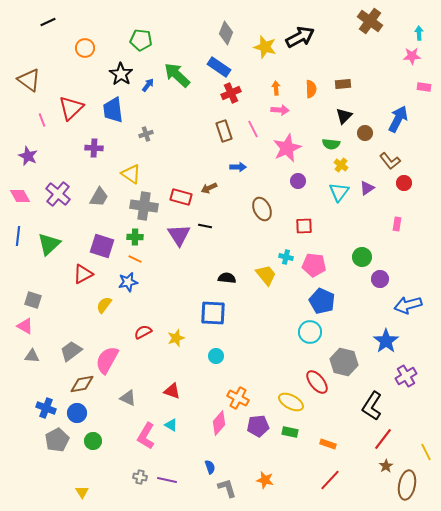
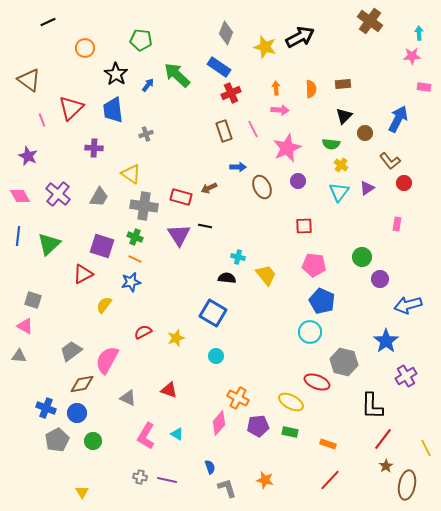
black star at (121, 74): moved 5 px left
brown ellipse at (262, 209): moved 22 px up
green cross at (135, 237): rotated 21 degrees clockwise
cyan cross at (286, 257): moved 48 px left
blue star at (128, 282): moved 3 px right
blue square at (213, 313): rotated 28 degrees clockwise
gray triangle at (32, 356): moved 13 px left
red ellipse at (317, 382): rotated 30 degrees counterclockwise
red triangle at (172, 391): moved 3 px left, 1 px up
black L-shape at (372, 406): rotated 32 degrees counterclockwise
cyan triangle at (171, 425): moved 6 px right, 9 px down
yellow line at (426, 452): moved 4 px up
